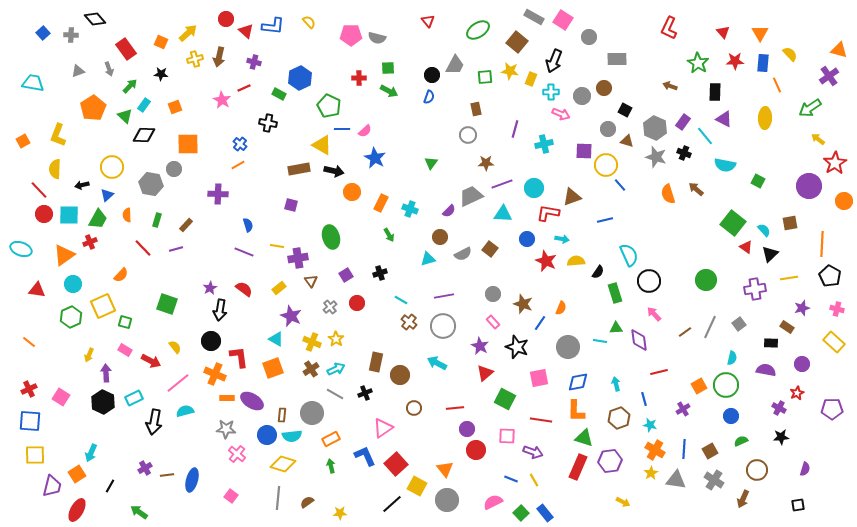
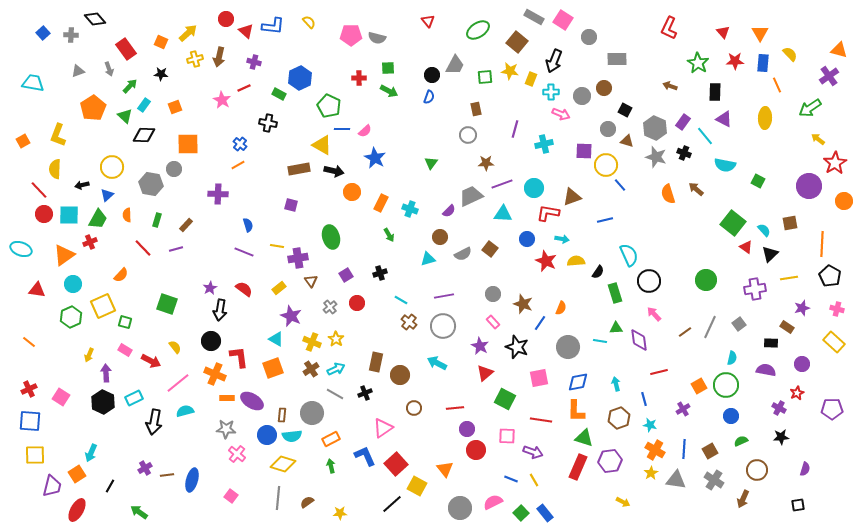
gray circle at (447, 500): moved 13 px right, 8 px down
